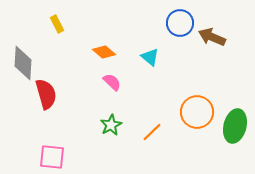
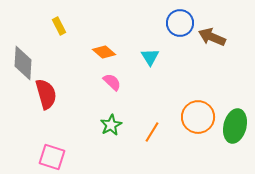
yellow rectangle: moved 2 px right, 2 px down
cyan triangle: rotated 18 degrees clockwise
orange circle: moved 1 px right, 5 px down
orange line: rotated 15 degrees counterclockwise
pink square: rotated 12 degrees clockwise
